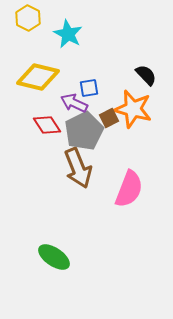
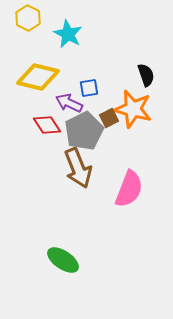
black semicircle: rotated 25 degrees clockwise
purple arrow: moved 5 px left
green ellipse: moved 9 px right, 3 px down
